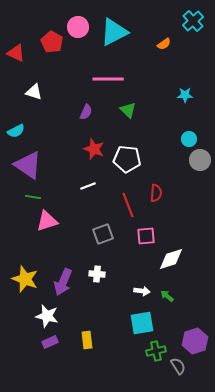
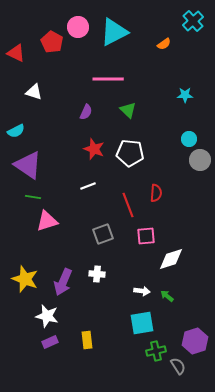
white pentagon: moved 3 px right, 6 px up
